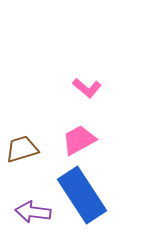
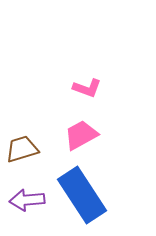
pink L-shape: rotated 20 degrees counterclockwise
pink trapezoid: moved 2 px right, 5 px up
purple arrow: moved 6 px left, 12 px up; rotated 12 degrees counterclockwise
